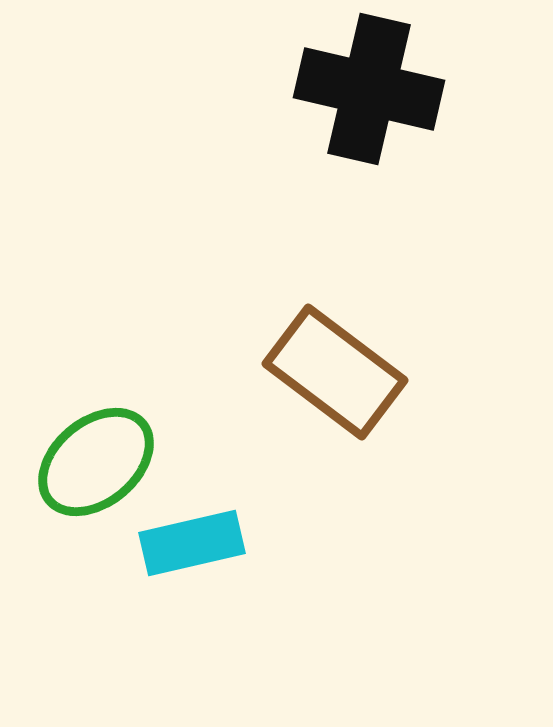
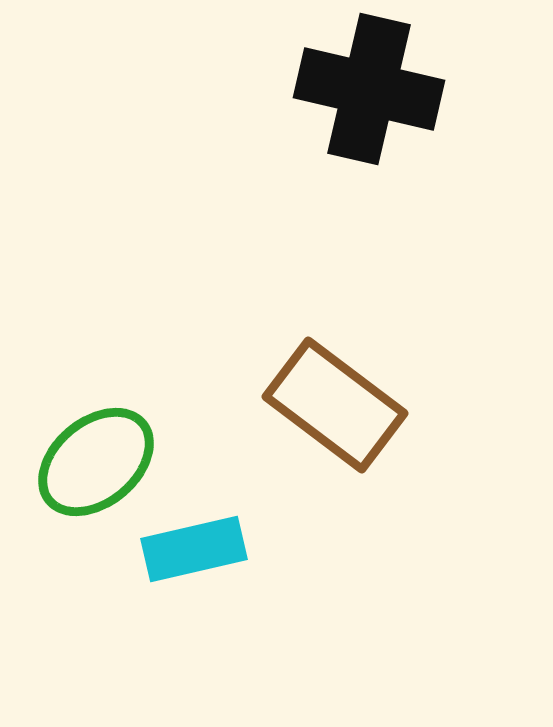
brown rectangle: moved 33 px down
cyan rectangle: moved 2 px right, 6 px down
